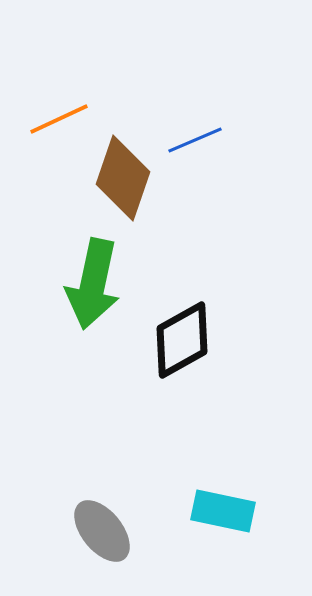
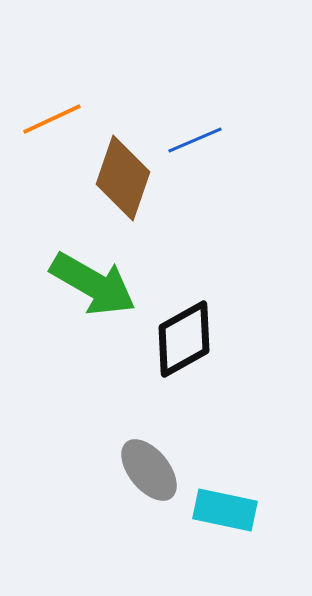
orange line: moved 7 px left
green arrow: rotated 72 degrees counterclockwise
black diamond: moved 2 px right, 1 px up
cyan rectangle: moved 2 px right, 1 px up
gray ellipse: moved 47 px right, 61 px up
